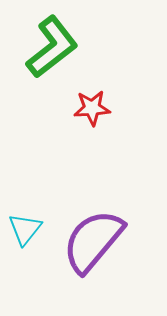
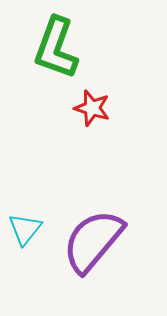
green L-shape: moved 4 px right, 1 px down; rotated 148 degrees clockwise
red star: rotated 21 degrees clockwise
